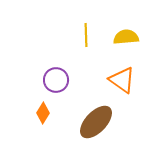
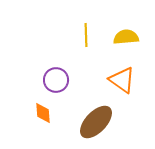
orange diamond: rotated 35 degrees counterclockwise
